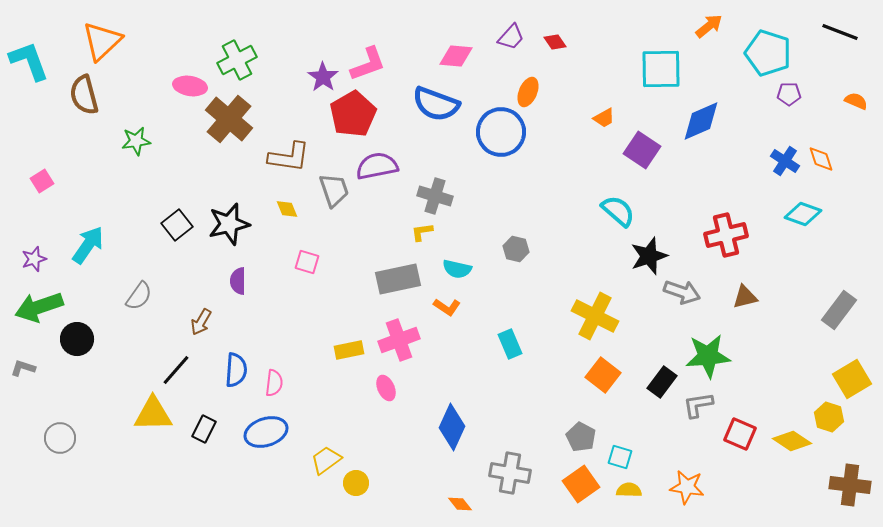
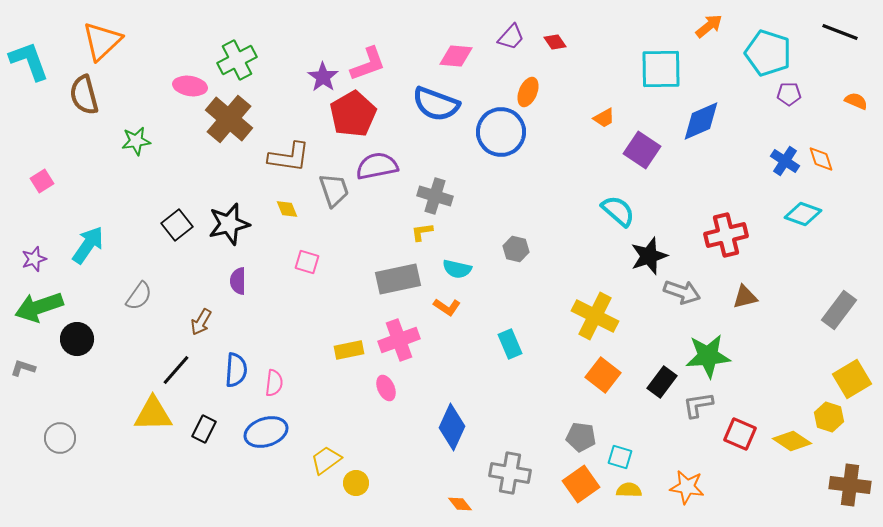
gray pentagon at (581, 437): rotated 20 degrees counterclockwise
